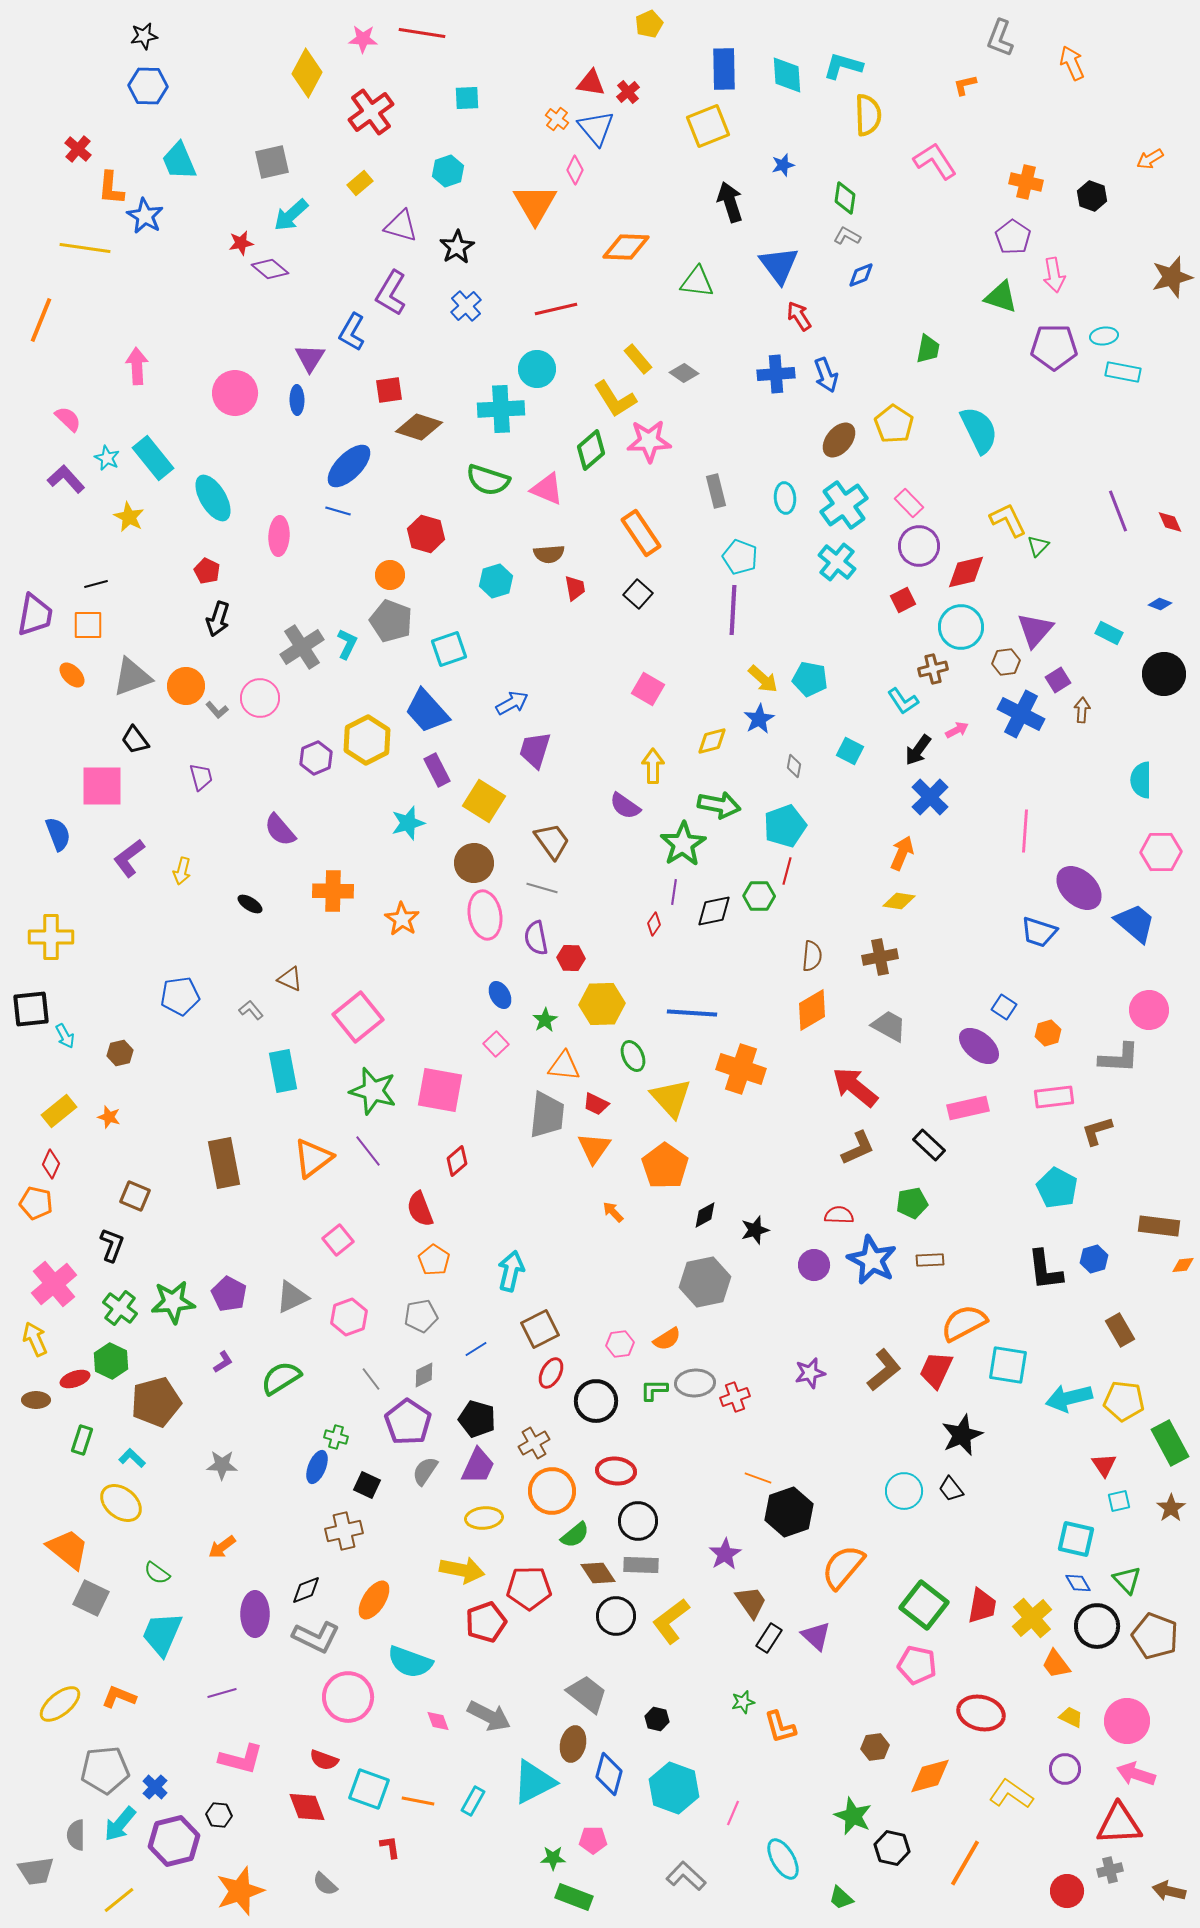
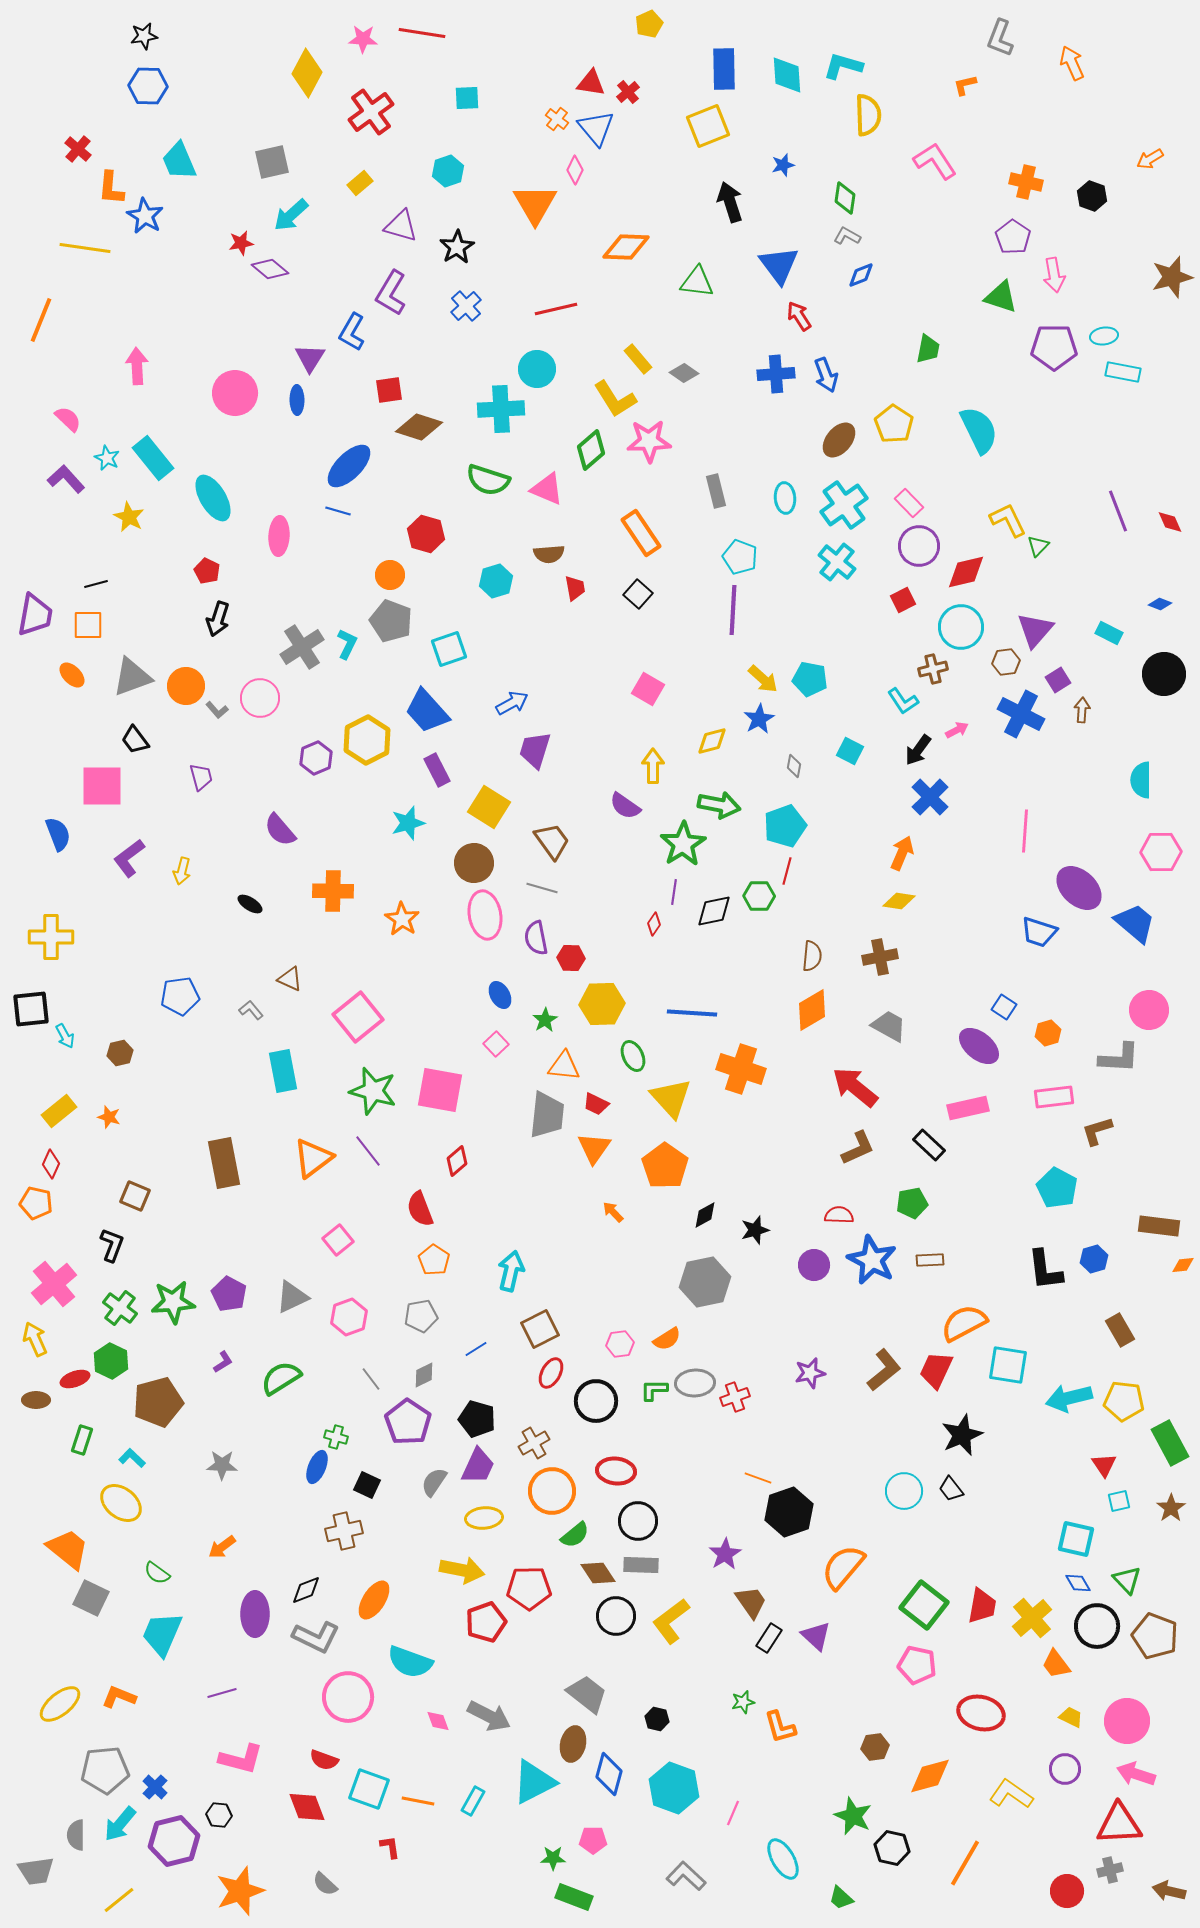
yellow square at (484, 801): moved 5 px right, 6 px down
brown pentagon at (156, 1402): moved 2 px right
gray semicircle at (425, 1471): moved 9 px right, 11 px down
